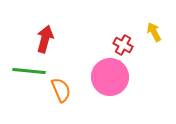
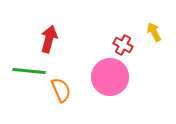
red arrow: moved 4 px right
